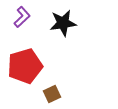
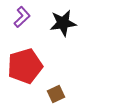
brown square: moved 4 px right
